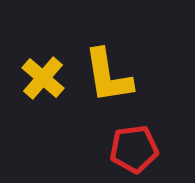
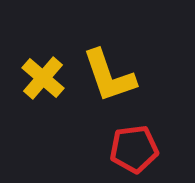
yellow L-shape: moved 1 px right; rotated 10 degrees counterclockwise
